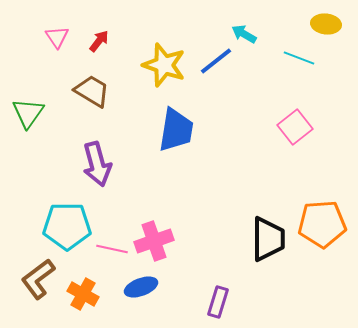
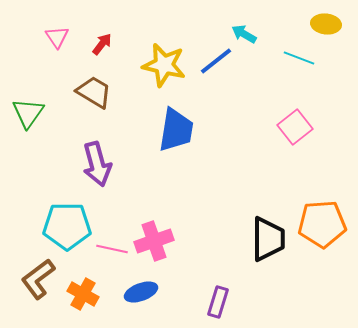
red arrow: moved 3 px right, 3 px down
yellow star: rotated 6 degrees counterclockwise
brown trapezoid: moved 2 px right, 1 px down
blue ellipse: moved 5 px down
